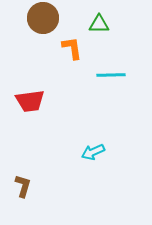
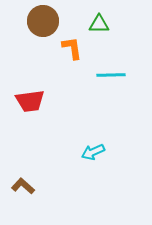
brown circle: moved 3 px down
brown L-shape: rotated 65 degrees counterclockwise
